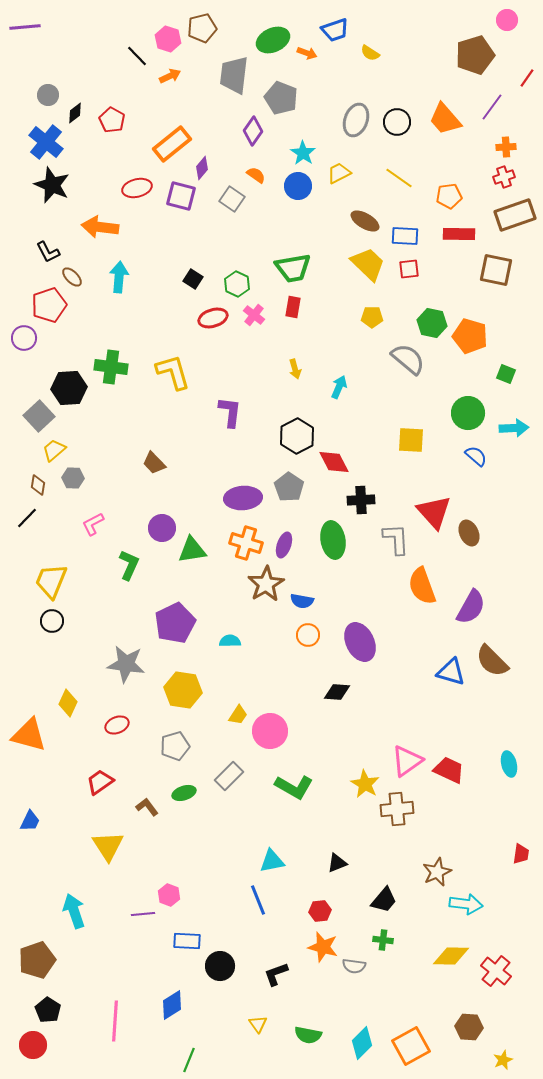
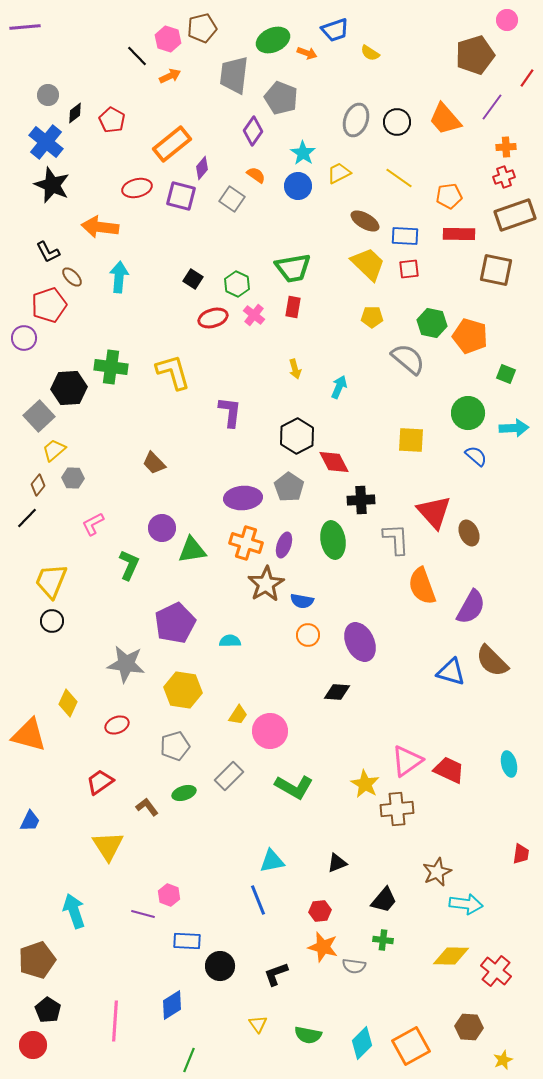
brown diamond at (38, 485): rotated 30 degrees clockwise
purple line at (143, 914): rotated 20 degrees clockwise
